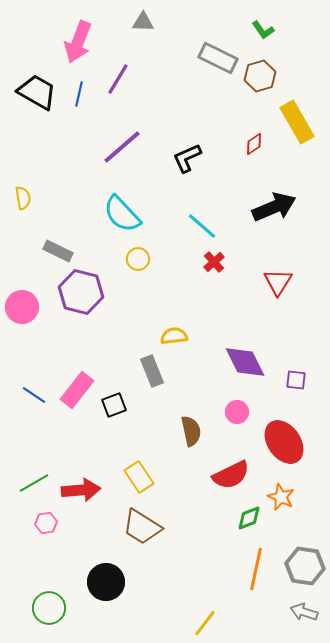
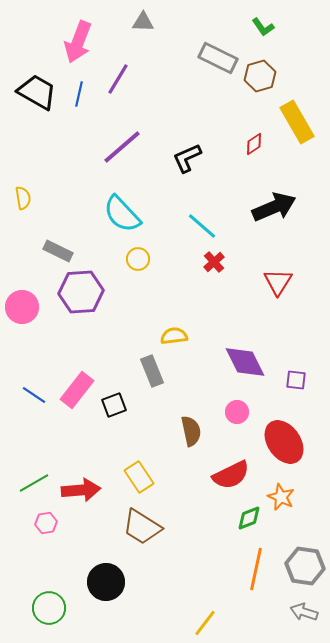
green L-shape at (263, 30): moved 3 px up
purple hexagon at (81, 292): rotated 18 degrees counterclockwise
